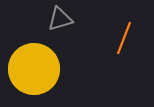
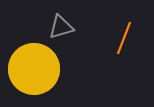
gray triangle: moved 1 px right, 8 px down
